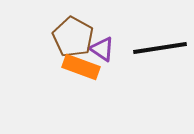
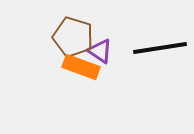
brown pentagon: rotated 12 degrees counterclockwise
purple triangle: moved 2 px left, 2 px down
